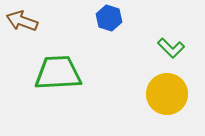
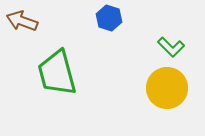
green L-shape: moved 1 px up
green trapezoid: moved 1 px left; rotated 102 degrees counterclockwise
yellow circle: moved 6 px up
